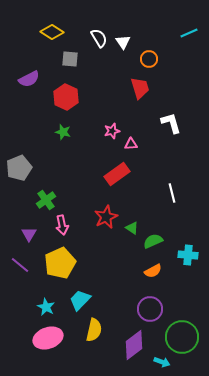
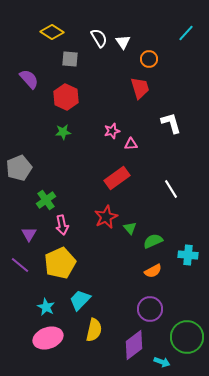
cyan line: moved 3 px left; rotated 24 degrees counterclockwise
purple semicircle: rotated 105 degrees counterclockwise
green star: rotated 21 degrees counterclockwise
red rectangle: moved 4 px down
white line: moved 1 px left, 4 px up; rotated 18 degrees counterclockwise
green triangle: moved 2 px left; rotated 16 degrees clockwise
green circle: moved 5 px right
